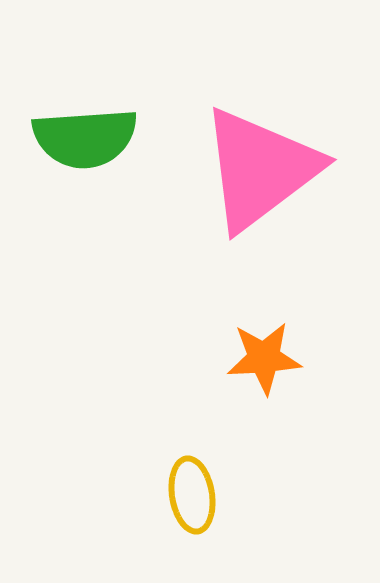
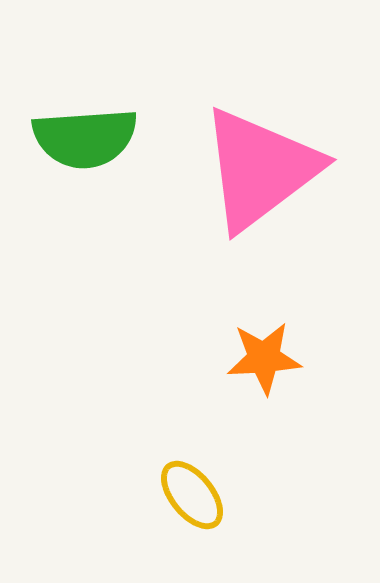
yellow ellipse: rotated 30 degrees counterclockwise
